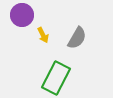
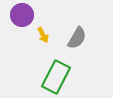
green rectangle: moved 1 px up
